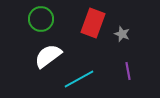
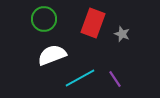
green circle: moved 3 px right
white semicircle: moved 4 px right, 1 px up; rotated 16 degrees clockwise
purple line: moved 13 px left, 8 px down; rotated 24 degrees counterclockwise
cyan line: moved 1 px right, 1 px up
